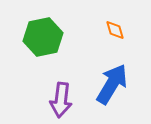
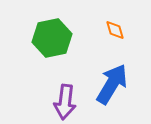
green hexagon: moved 9 px right, 1 px down
purple arrow: moved 4 px right, 2 px down
